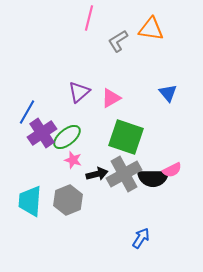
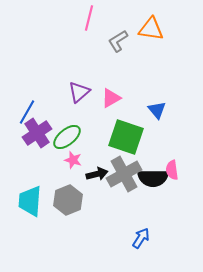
blue triangle: moved 11 px left, 17 px down
purple cross: moved 5 px left
pink semicircle: rotated 108 degrees clockwise
